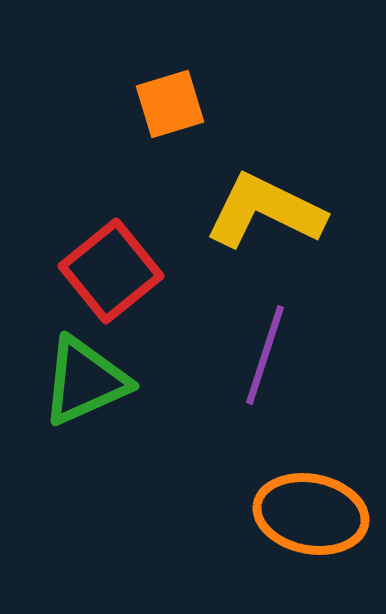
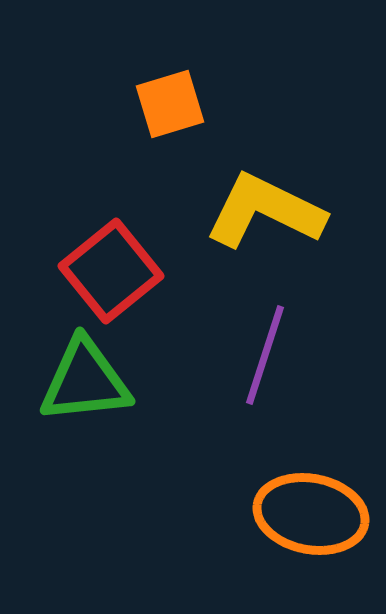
green triangle: rotated 18 degrees clockwise
